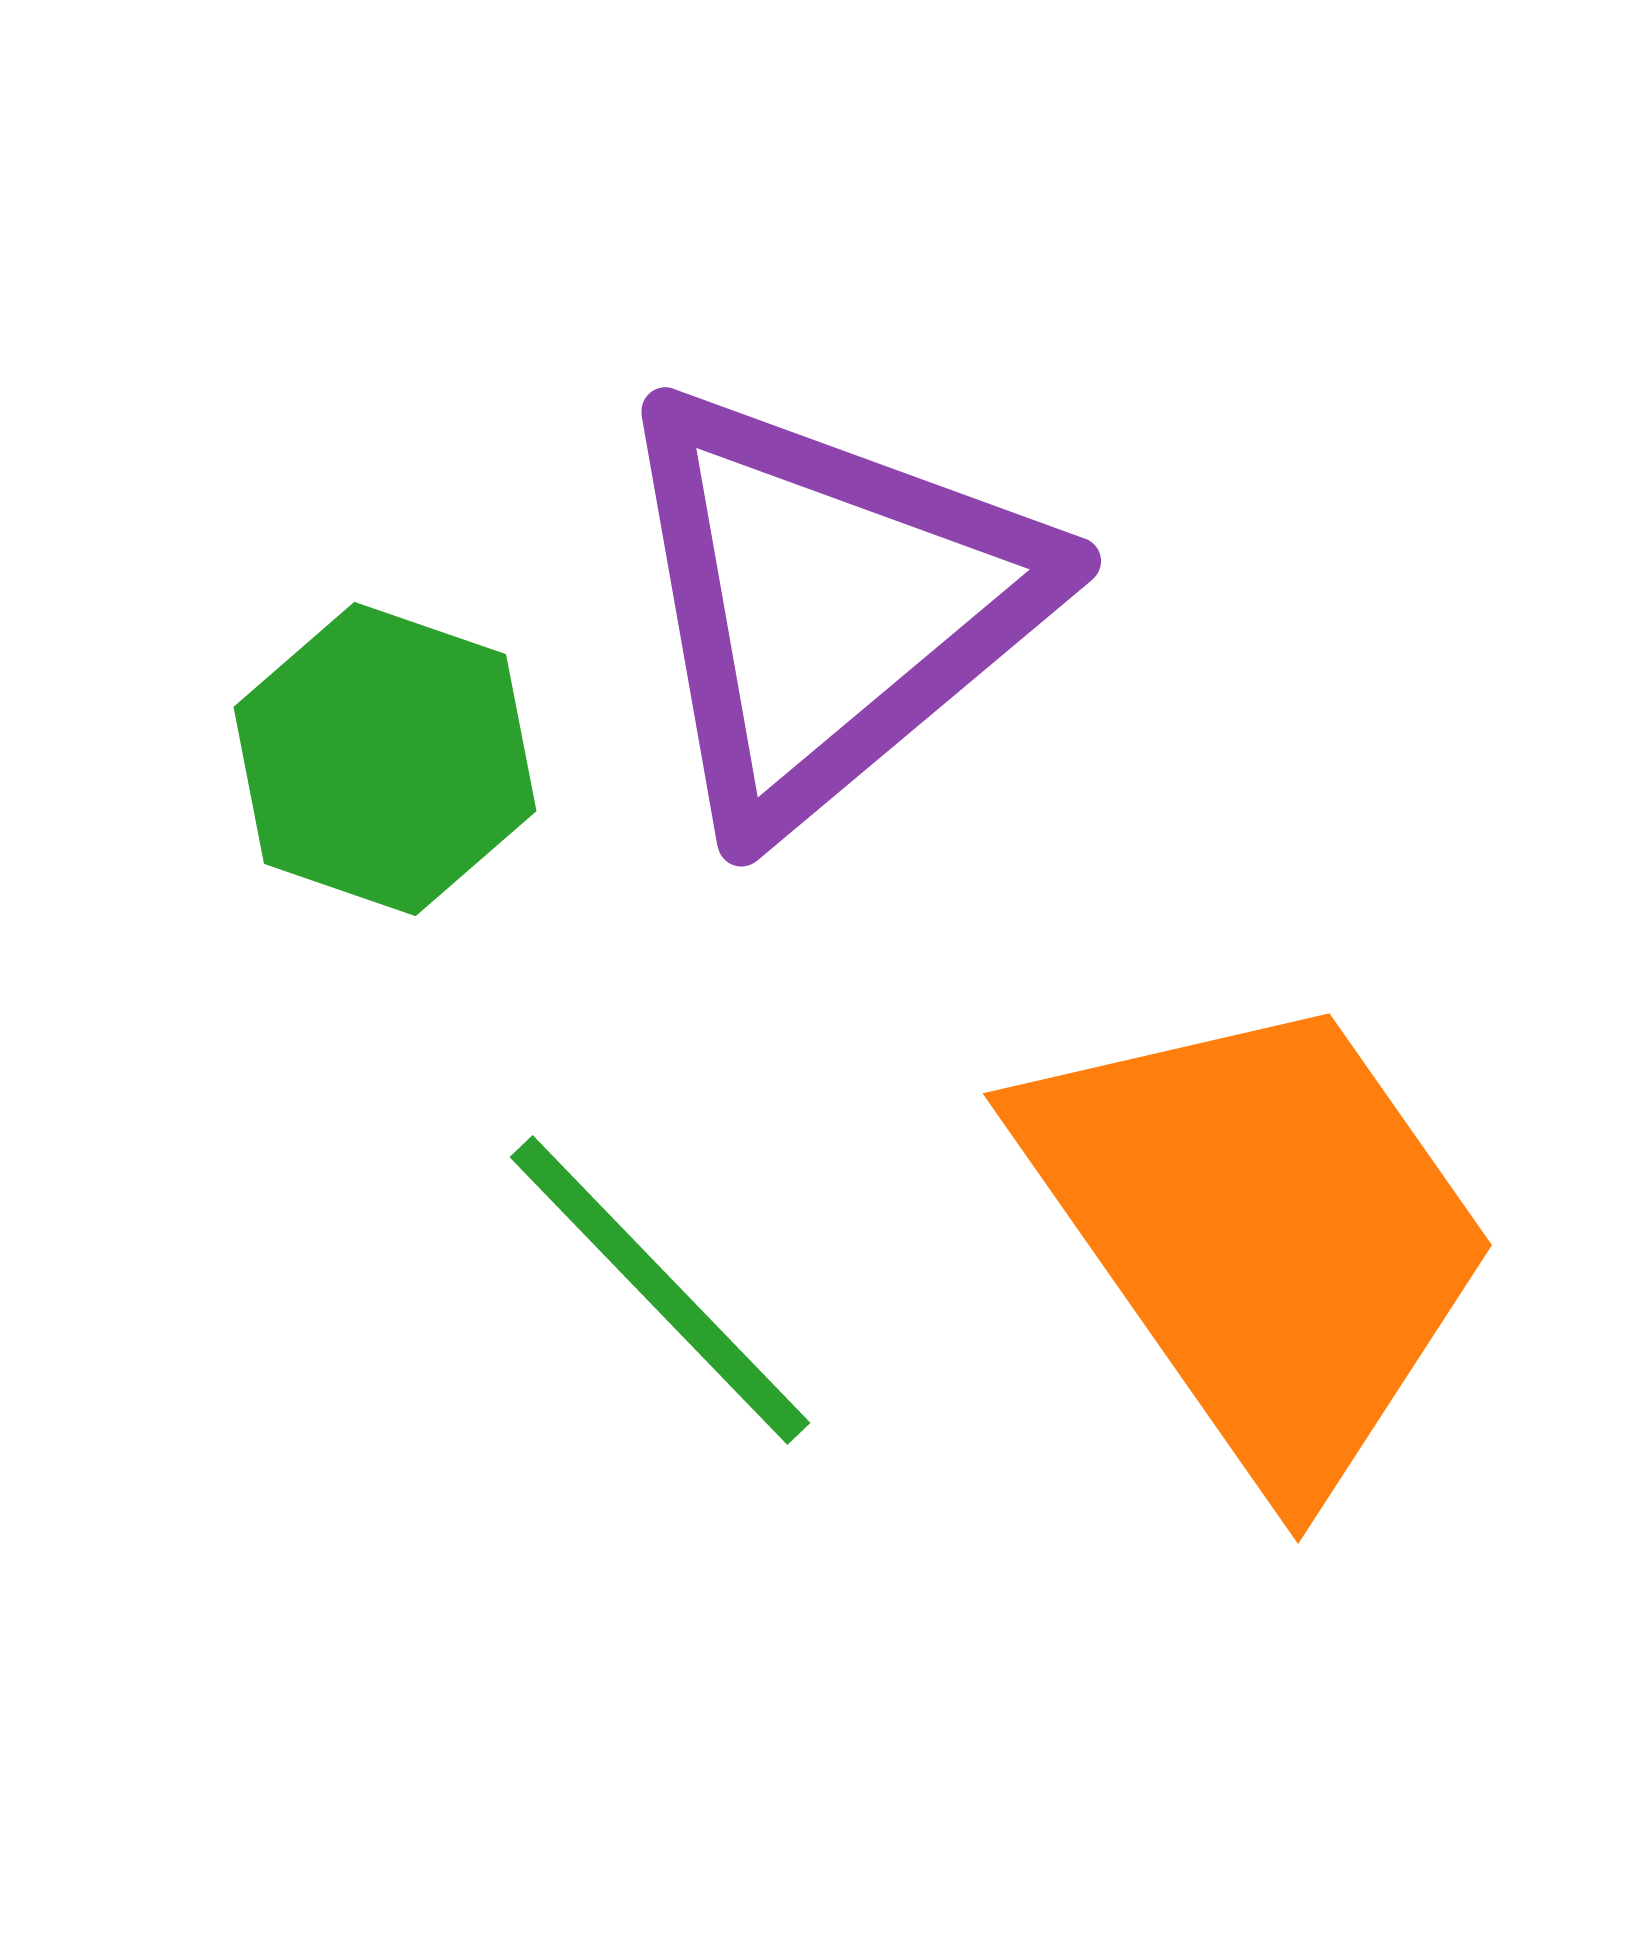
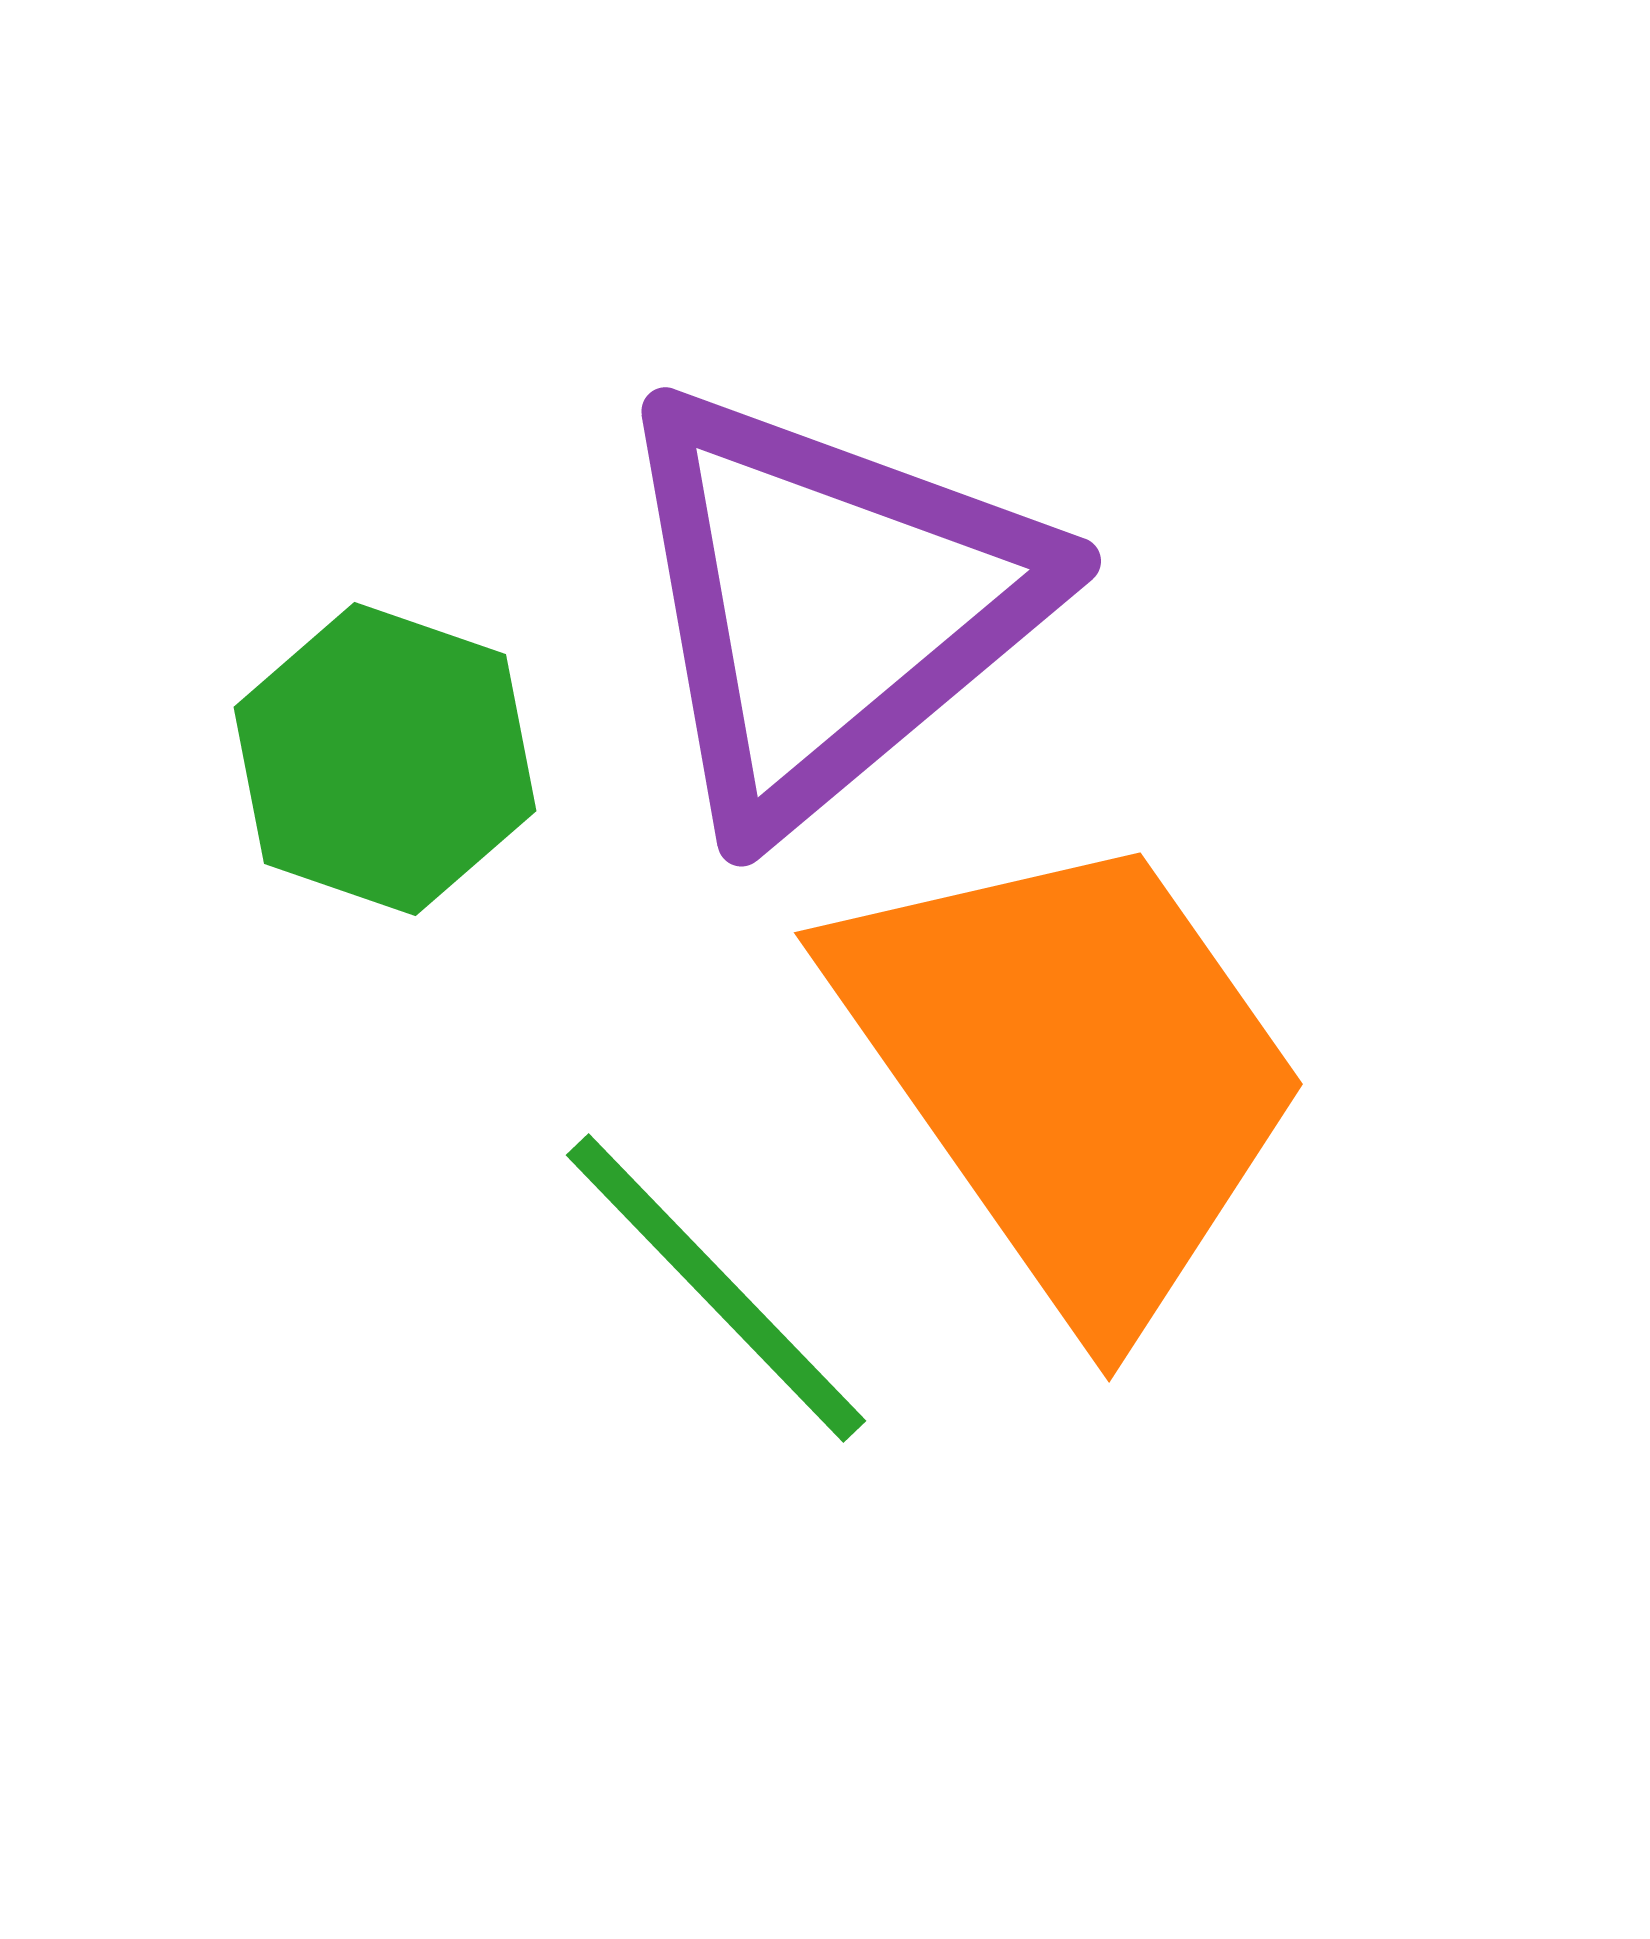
orange trapezoid: moved 189 px left, 161 px up
green line: moved 56 px right, 2 px up
